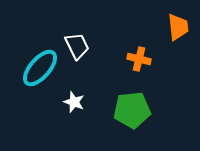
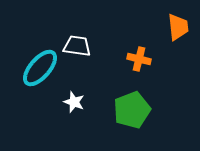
white trapezoid: rotated 56 degrees counterclockwise
green pentagon: rotated 15 degrees counterclockwise
